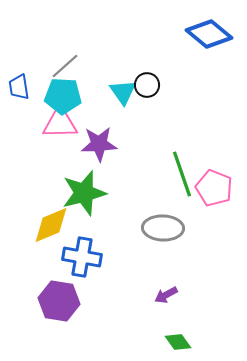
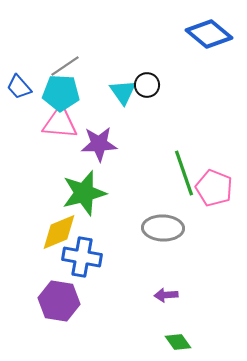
gray line: rotated 8 degrees clockwise
blue trapezoid: rotated 32 degrees counterclockwise
cyan pentagon: moved 2 px left, 3 px up
pink triangle: rotated 6 degrees clockwise
green line: moved 2 px right, 1 px up
yellow diamond: moved 8 px right, 7 px down
purple arrow: rotated 25 degrees clockwise
